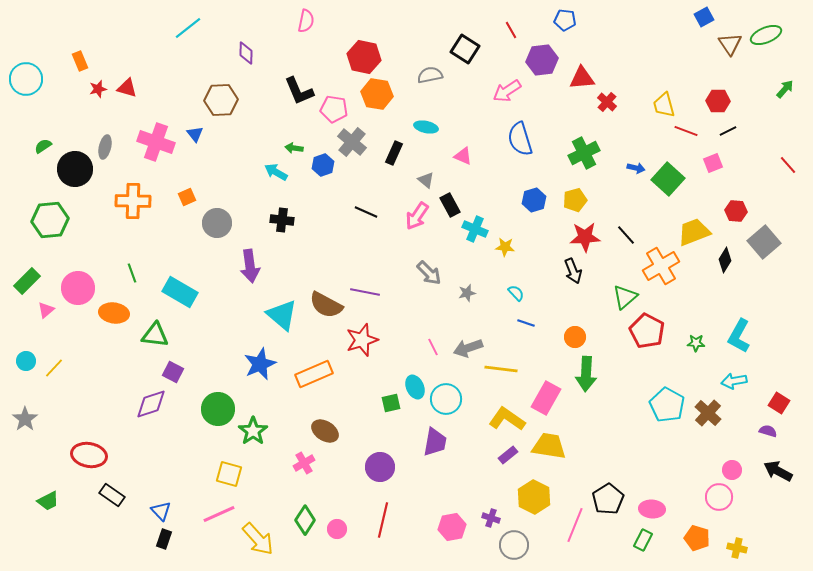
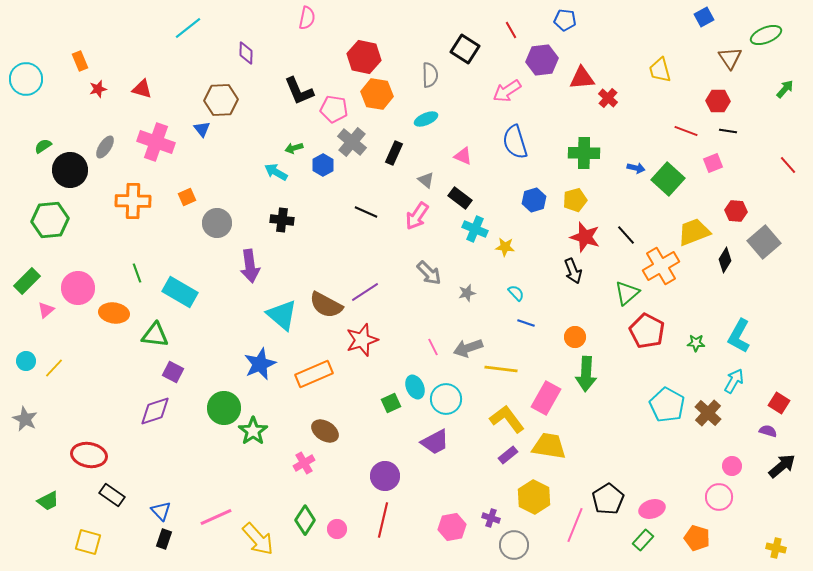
pink semicircle at (306, 21): moved 1 px right, 3 px up
brown triangle at (730, 44): moved 14 px down
gray semicircle at (430, 75): rotated 100 degrees clockwise
red triangle at (127, 88): moved 15 px right, 1 px down
red cross at (607, 102): moved 1 px right, 4 px up
yellow trapezoid at (664, 105): moved 4 px left, 35 px up
cyan ellipse at (426, 127): moved 8 px up; rotated 35 degrees counterclockwise
black line at (728, 131): rotated 36 degrees clockwise
blue triangle at (195, 134): moved 7 px right, 5 px up
blue semicircle at (520, 139): moved 5 px left, 3 px down
gray ellipse at (105, 147): rotated 20 degrees clockwise
green arrow at (294, 148): rotated 24 degrees counterclockwise
green cross at (584, 153): rotated 28 degrees clockwise
blue hexagon at (323, 165): rotated 10 degrees counterclockwise
black circle at (75, 169): moved 5 px left, 1 px down
black rectangle at (450, 205): moved 10 px right, 7 px up; rotated 25 degrees counterclockwise
red star at (585, 237): rotated 20 degrees clockwise
green line at (132, 273): moved 5 px right
purple line at (365, 292): rotated 44 degrees counterclockwise
green triangle at (625, 297): moved 2 px right, 4 px up
cyan arrow at (734, 381): rotated 130 degrees clockwise
green square at (391, 403): rotated 12 degrees counterclockwise
purple diamond at (151, 404): moved 4 px right, 7 px down
green circle at (218, 409): moved 6 px right, 1 px up
gray star at (25, 419): rotated 10 degrees counterclockwise
yellow L-shape at (507, 419): rotated 18 degrees clockwise
purple trapezoid at (435, 442): rotated 52 degrees clockwise
purple circle at (380, 467): moved 5 px right, 9 px down
pink circle at (732, 470): moved 4 px up
black arrow at (778, 471): moved 4 px right, 5 px up; rotated 112 degrees clockwise
yellow square at (229, 474): moved 141 px left, 68 px down
pink ellipse at (652, 509): rotated 20 degrees counterclockwise
pink line at (219, 514): moved 3 px left, 3 px down
green rectangle at (643, 540): rotated 15 degrees clockwise
yellow cross at (737, 548): moved 39 px right
